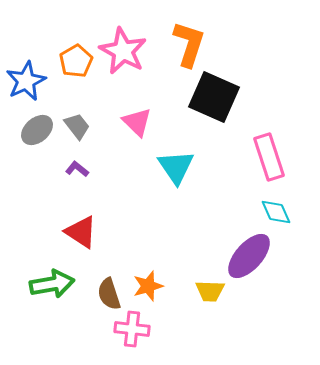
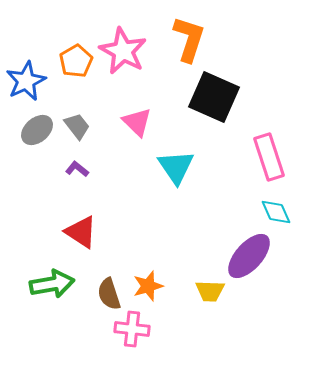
orange L-shape: moved 5 px up
